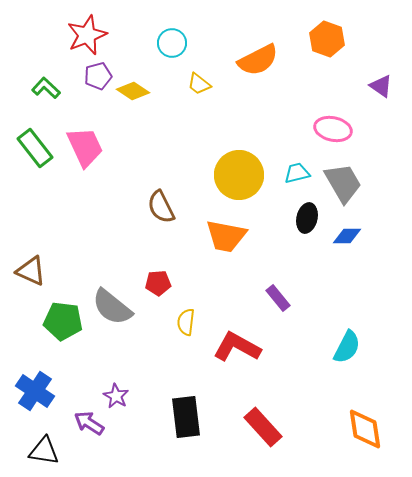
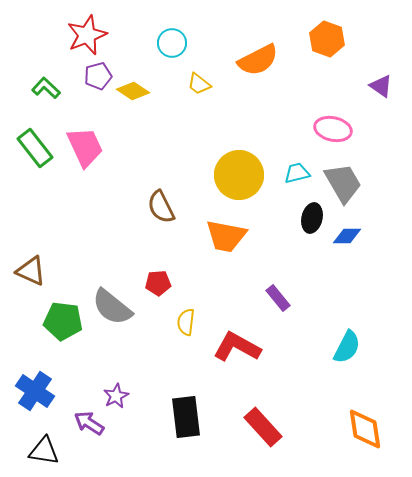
black ellipse: moved 5 px right
purple star: rotated 15 degrees clockwise
